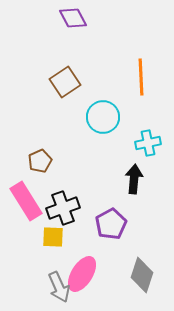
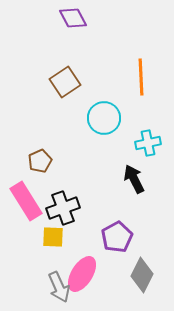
cyan circle: moved 1 px right, 1 px down
black arrow: rotated 32 degrees counterclockwise
purple pentagon: moved 6 px right, 13 px down
gray diamond: rotated 8 degrees clockwise
